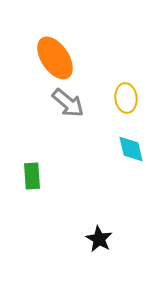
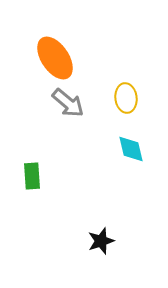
black star: moved 2 px right, 2 px down; rotated 24 degrees clockwise
